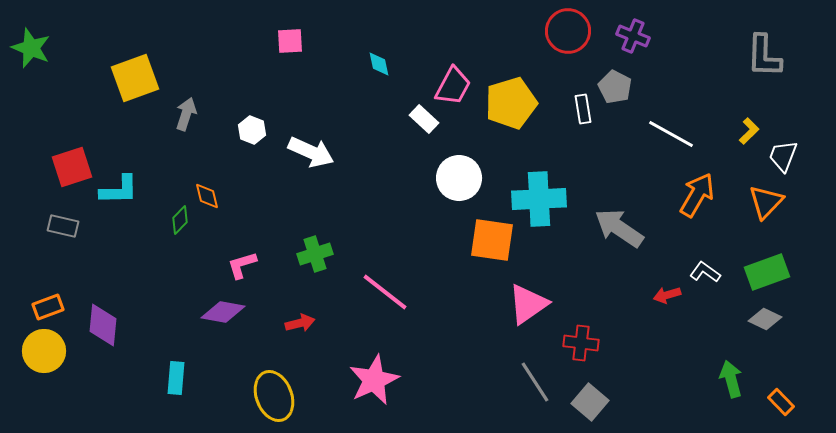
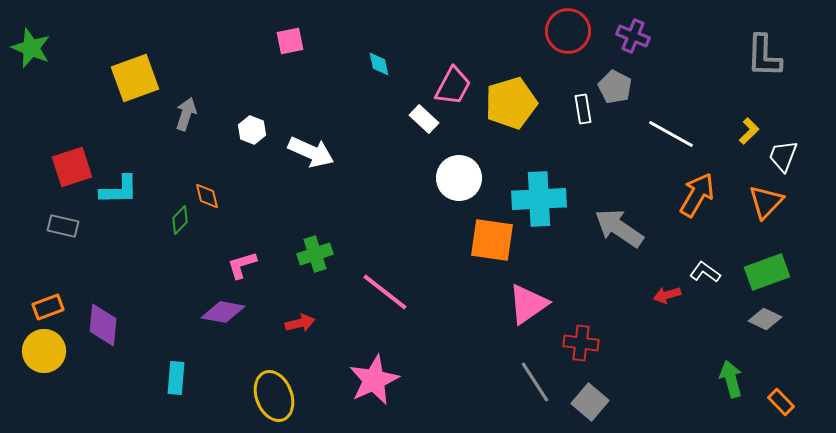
pink square at (290, 41): rotated 8 degrees counterclockwise
